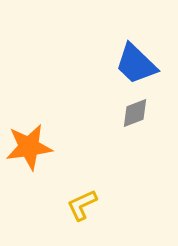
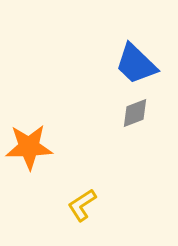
orange star: rotated 6 degrees clockwise
yellow L-shape: rotated 8 degrees counterclockwise
